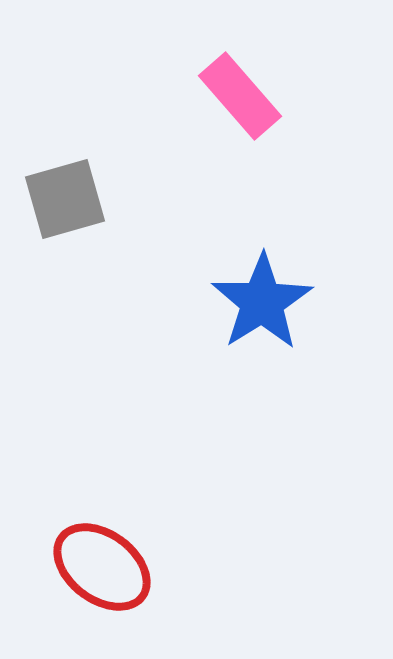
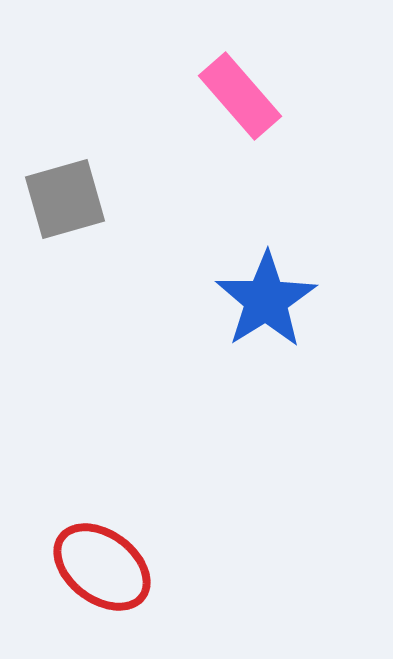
blue star: moved 4 px right, 2 px up
